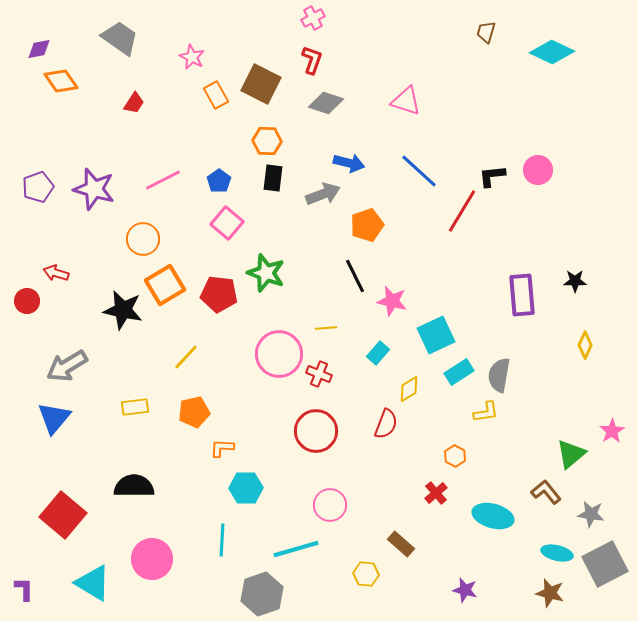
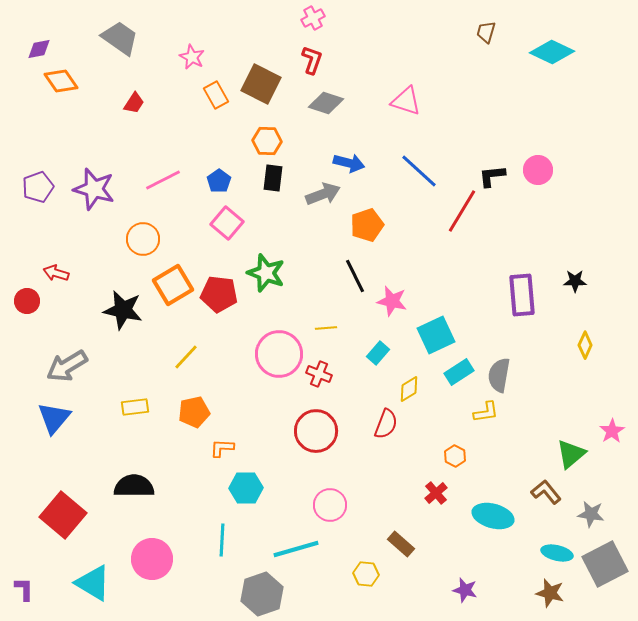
orange square at (165, 285): moved 8 px right
